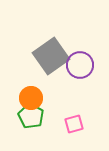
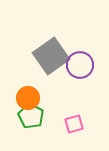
orange circle: moved 3 px left
